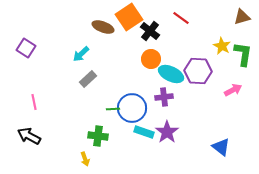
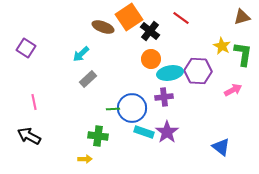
cyan ellipse: moved 1 px left, 1 px up; rotated 35 degrees counterclockwise
yellow arrow: rotated 72 degrees counterclockwise
